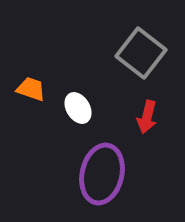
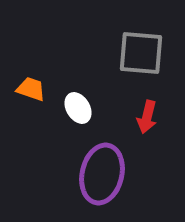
gray square: rotated 33 degrees counterclockwise
